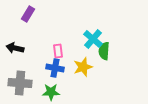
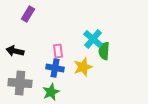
black arrow: moved 3 px down
green star: rotated 24 degrees counterclockwise
